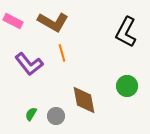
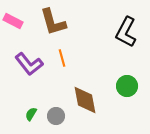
brown L-shape: rotated 44 degrees clockwise
orange line: moved 5 px down
brown diamond: moved 1 px right
